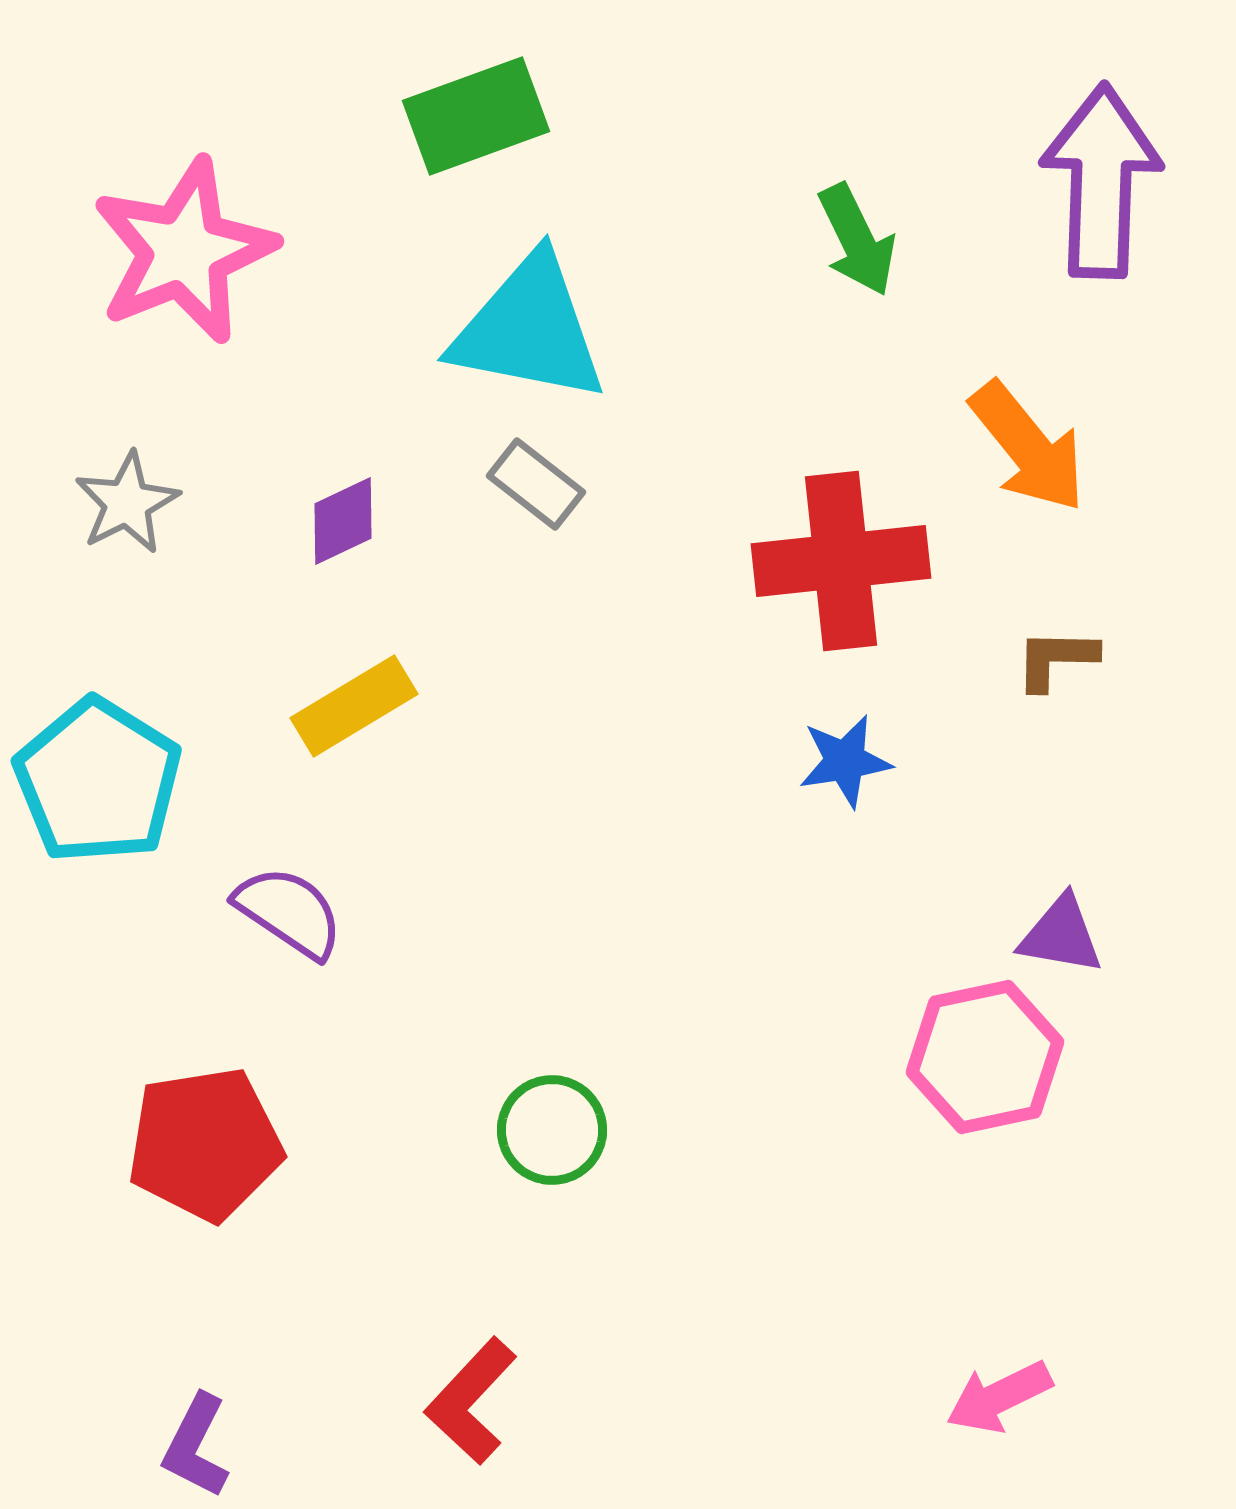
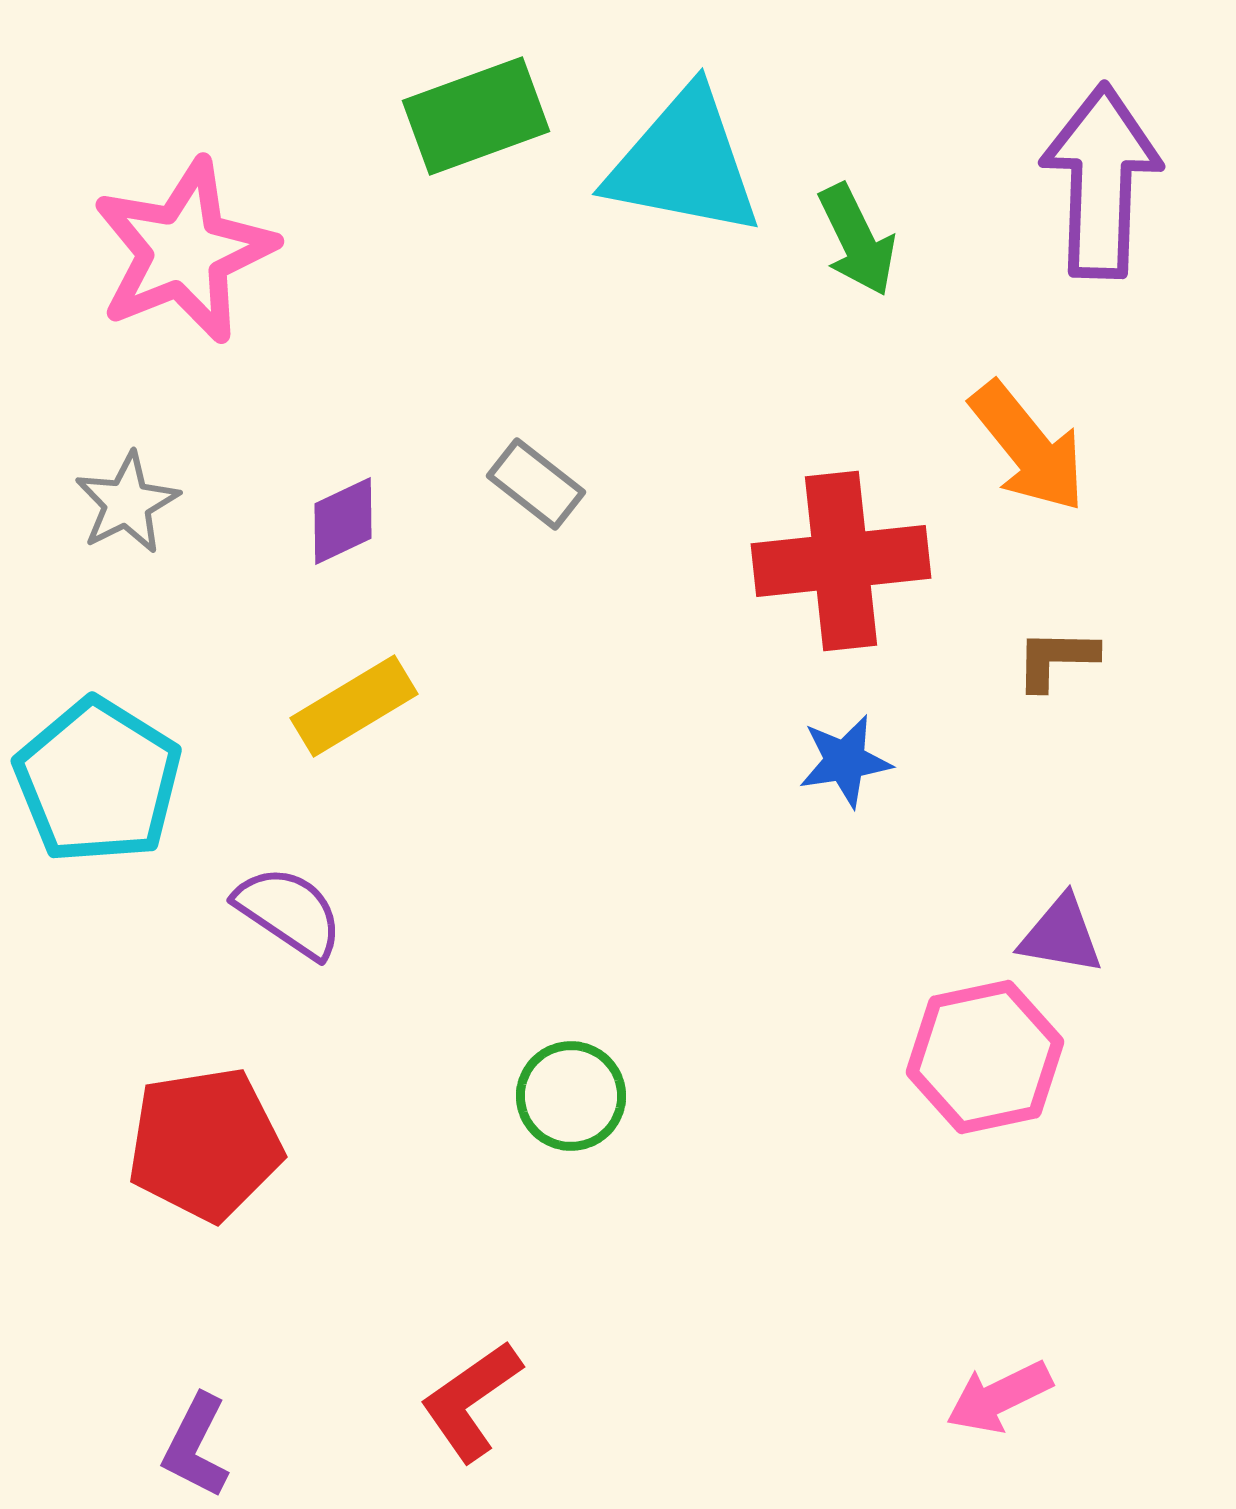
cyan triangle: moved 155 px right, 166 px up
green circle: moved 19 px right, 34 px up
red L-shape: rotated 12 degrees clockwise
